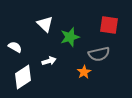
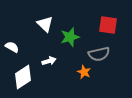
red square: moved 1 px left
white semicircle: moved 3 px left
orange star: rotated 16 degrees counterclockwise
